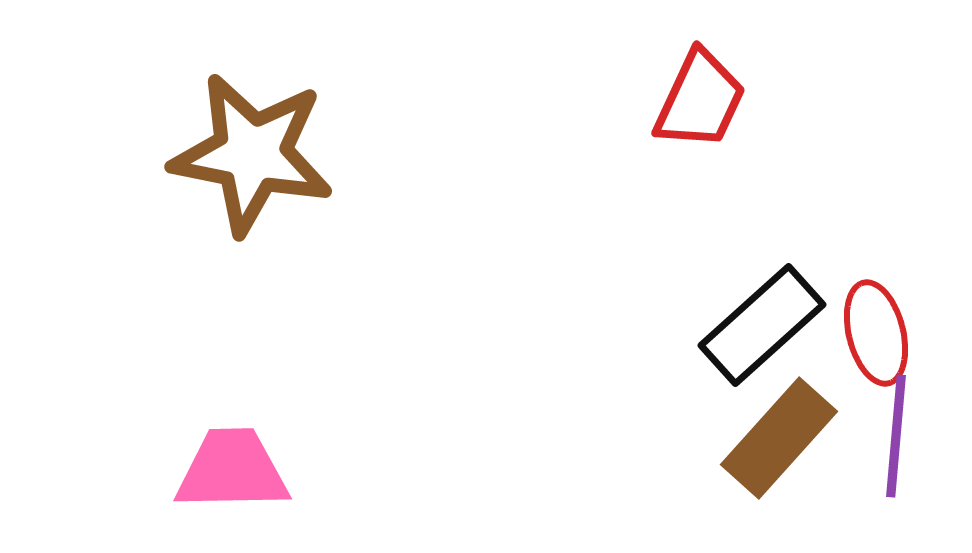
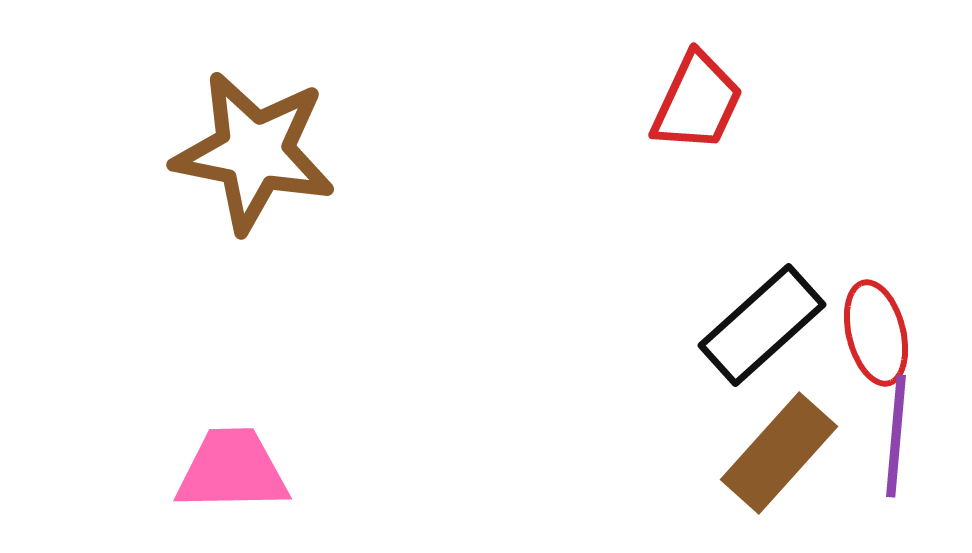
red trapezoid: moved 3 px left, 2 px down
brown star: moved 2 px right, 2 px up
brown rectangle: moved 15 px down
